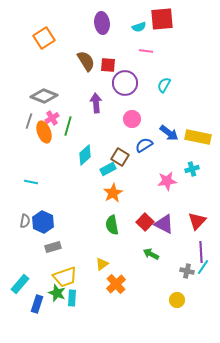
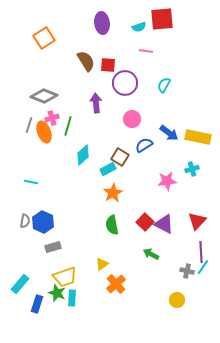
pink cross at (52, 118): rotated 16 degrees clockwise
gray line at (29, 121): moved 4 px down
cyan diamond at (85, 155): moved 2 px left
